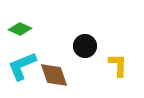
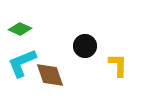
cyan L-shape: moved 3 px up
brown diamond: moved 4 px left
